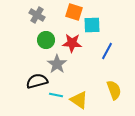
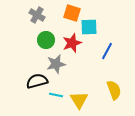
orange square: moved 2 px left, 1 px down
cyan square: moved 3 px left, 2 px down
red star: rotated 24 degrees counterclockwise
gray star: moved 1 px left; rotated 24 degrees clockwise
yellow triangle: rotated 24 degrees clockwise
